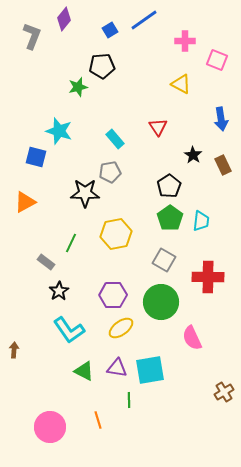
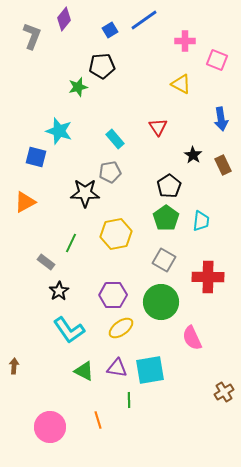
green pentagon at (170, 218): moved 4 px left
brown arrow at (14, 350): moved 16 px down
